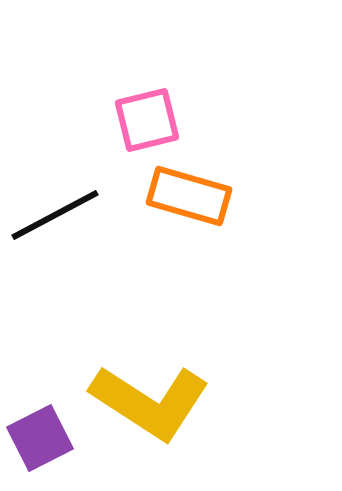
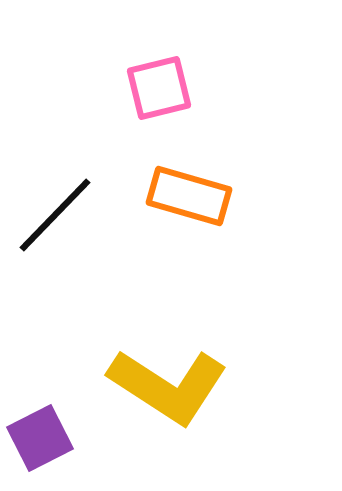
pink square: moved 12 px right, 32 px up
black line: rotated 18 degrees counterclockwise
yellow L-shape: moved 18 px right, 16 px up
